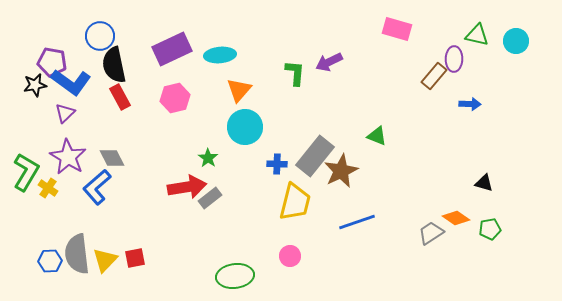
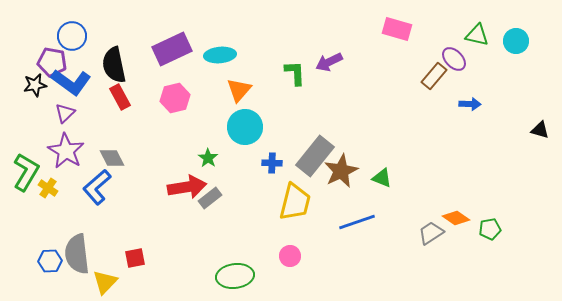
blue circle at (100, 36): moved 28 px left
purple ellipse at (454, 59): rotated 45 degrees counterclockwise
green L-shape at (295, 73): rotated 8 degrees counterclockwise
green triangle at (377, 136): moved 5 px right, 42 px down
purple star at (68, 157): moved 2 px left, 6 px up
blue cross at (277, 164): moved 5 px left, 1 px up
black triangle at (484, 183): moved 56 px right, 53 px up
yellow triangle at (105, 260): moved 22 px down
